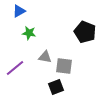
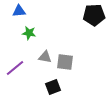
blue triangle: rotated 24 degrees clockwise
black pentagon: moved 9 px right, 17 px up; rotated 25 degrees counterclockwise
gray square: moved 1 px right, 4 px up
black square: moved 3 px left
